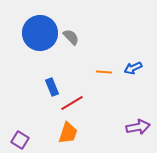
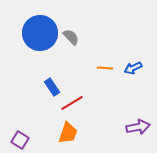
orange line: moved 1 px right, 4 px up
blue rectangle: rotated 12 degrees counterclockwise
